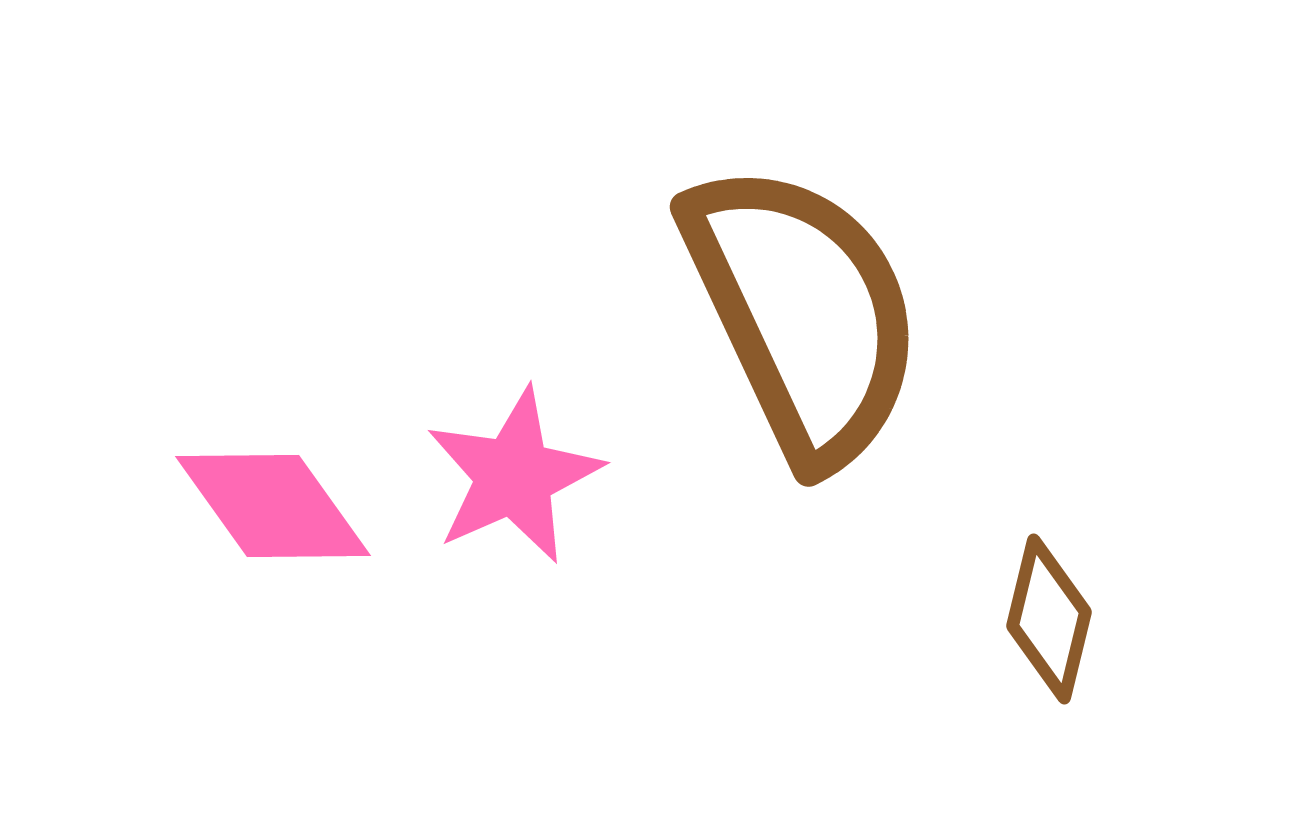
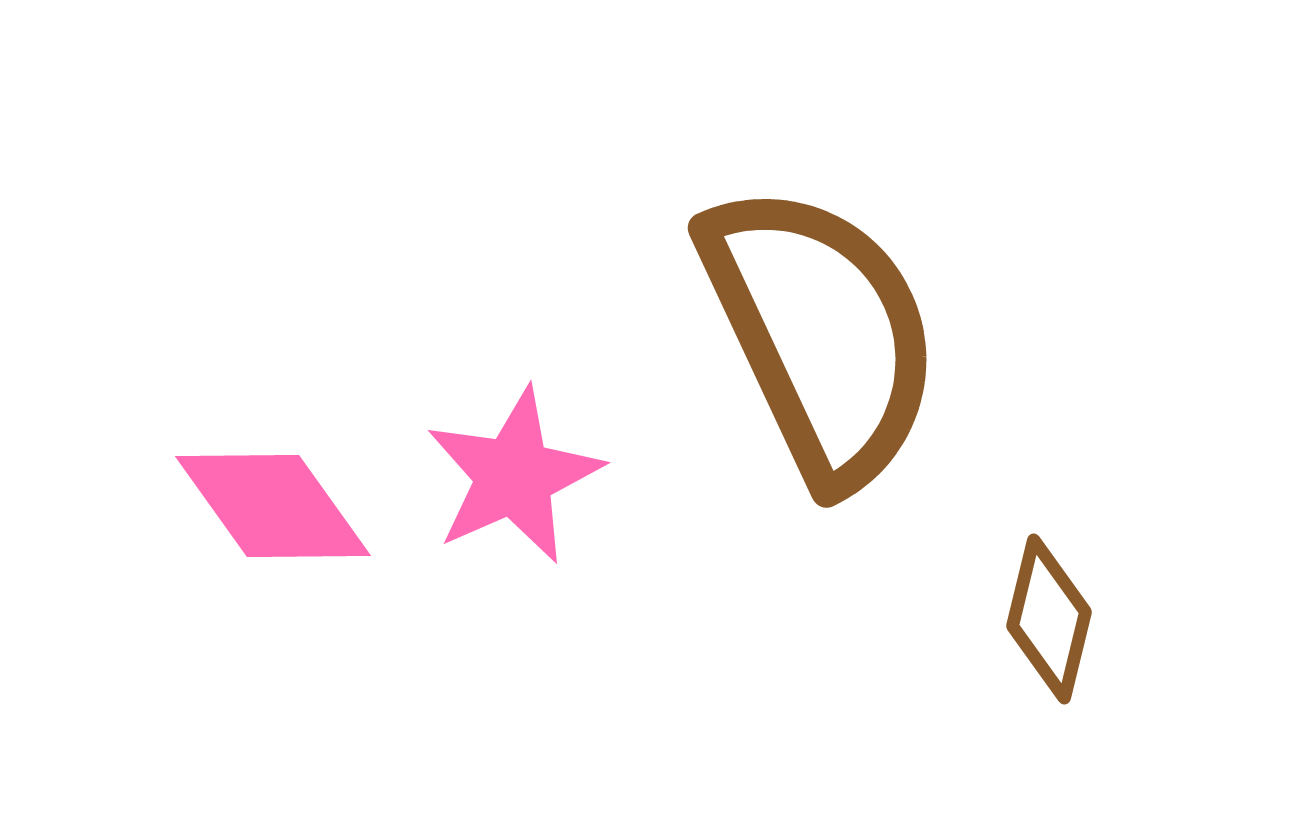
brown semicircle: moved 18 px right, 21 px down
